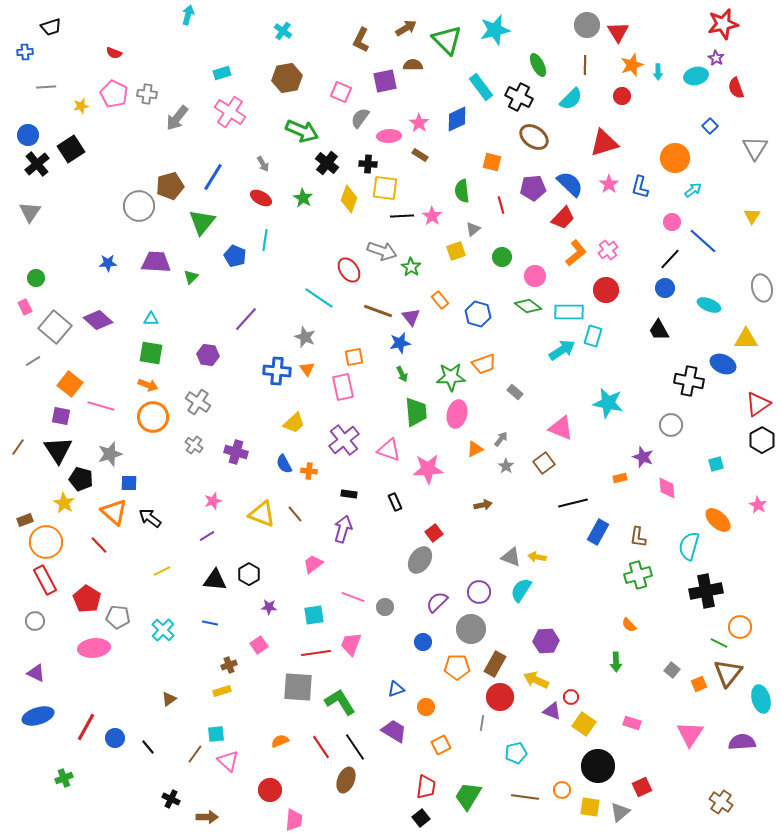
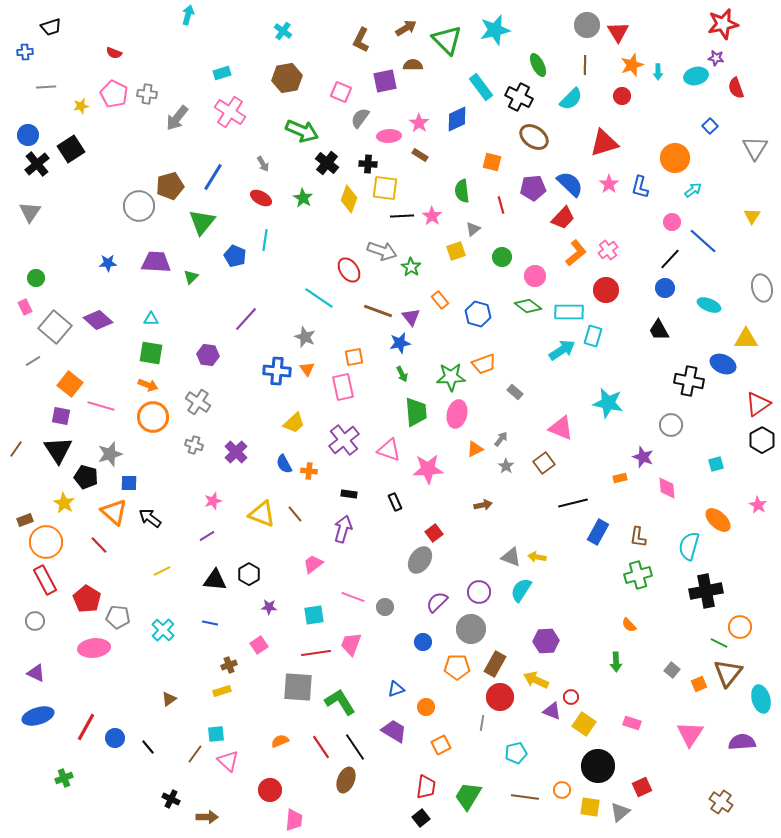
purple star at (716, 58): rotated 21 degrees counterclockwise
gray cross at (194, 445): rotated 18 degrees counterclockwise
brown line at (18, 447): moved 2 px left, 2 px down
purple cross at (236, 452): rotated 30 degrees clockwise
black pentagon at (81, 479): moved 5 px right, 2 px up
